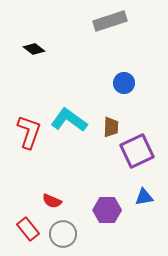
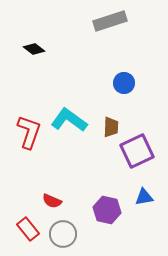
purple hexagon: rotated 12 degrees clockwise
